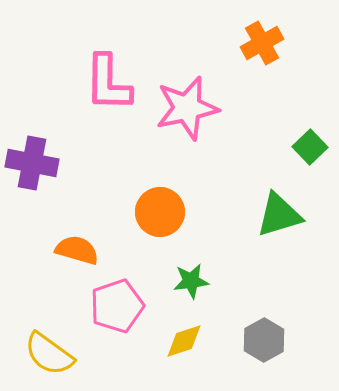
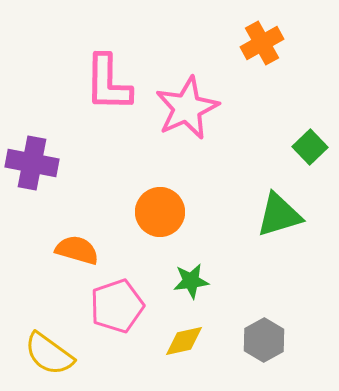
pink star: rotated 12 degrees counterclockwise
yellow diamond: rotated 6 degrees clockwise
